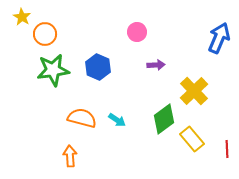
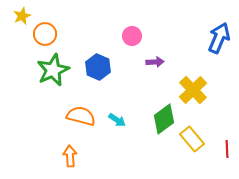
yellow star: moved 1 px up; rotated 18 degrees clockwise
pink circle: moved 5 px left, 4 px down
purple arrow: moved 1 px left, 3 px up
green star: rotated 16 degrees counterclockwise
yellow cross: moved 1 px left, 1 px up
orange semicircle: moved 1 px left, 2 px up
